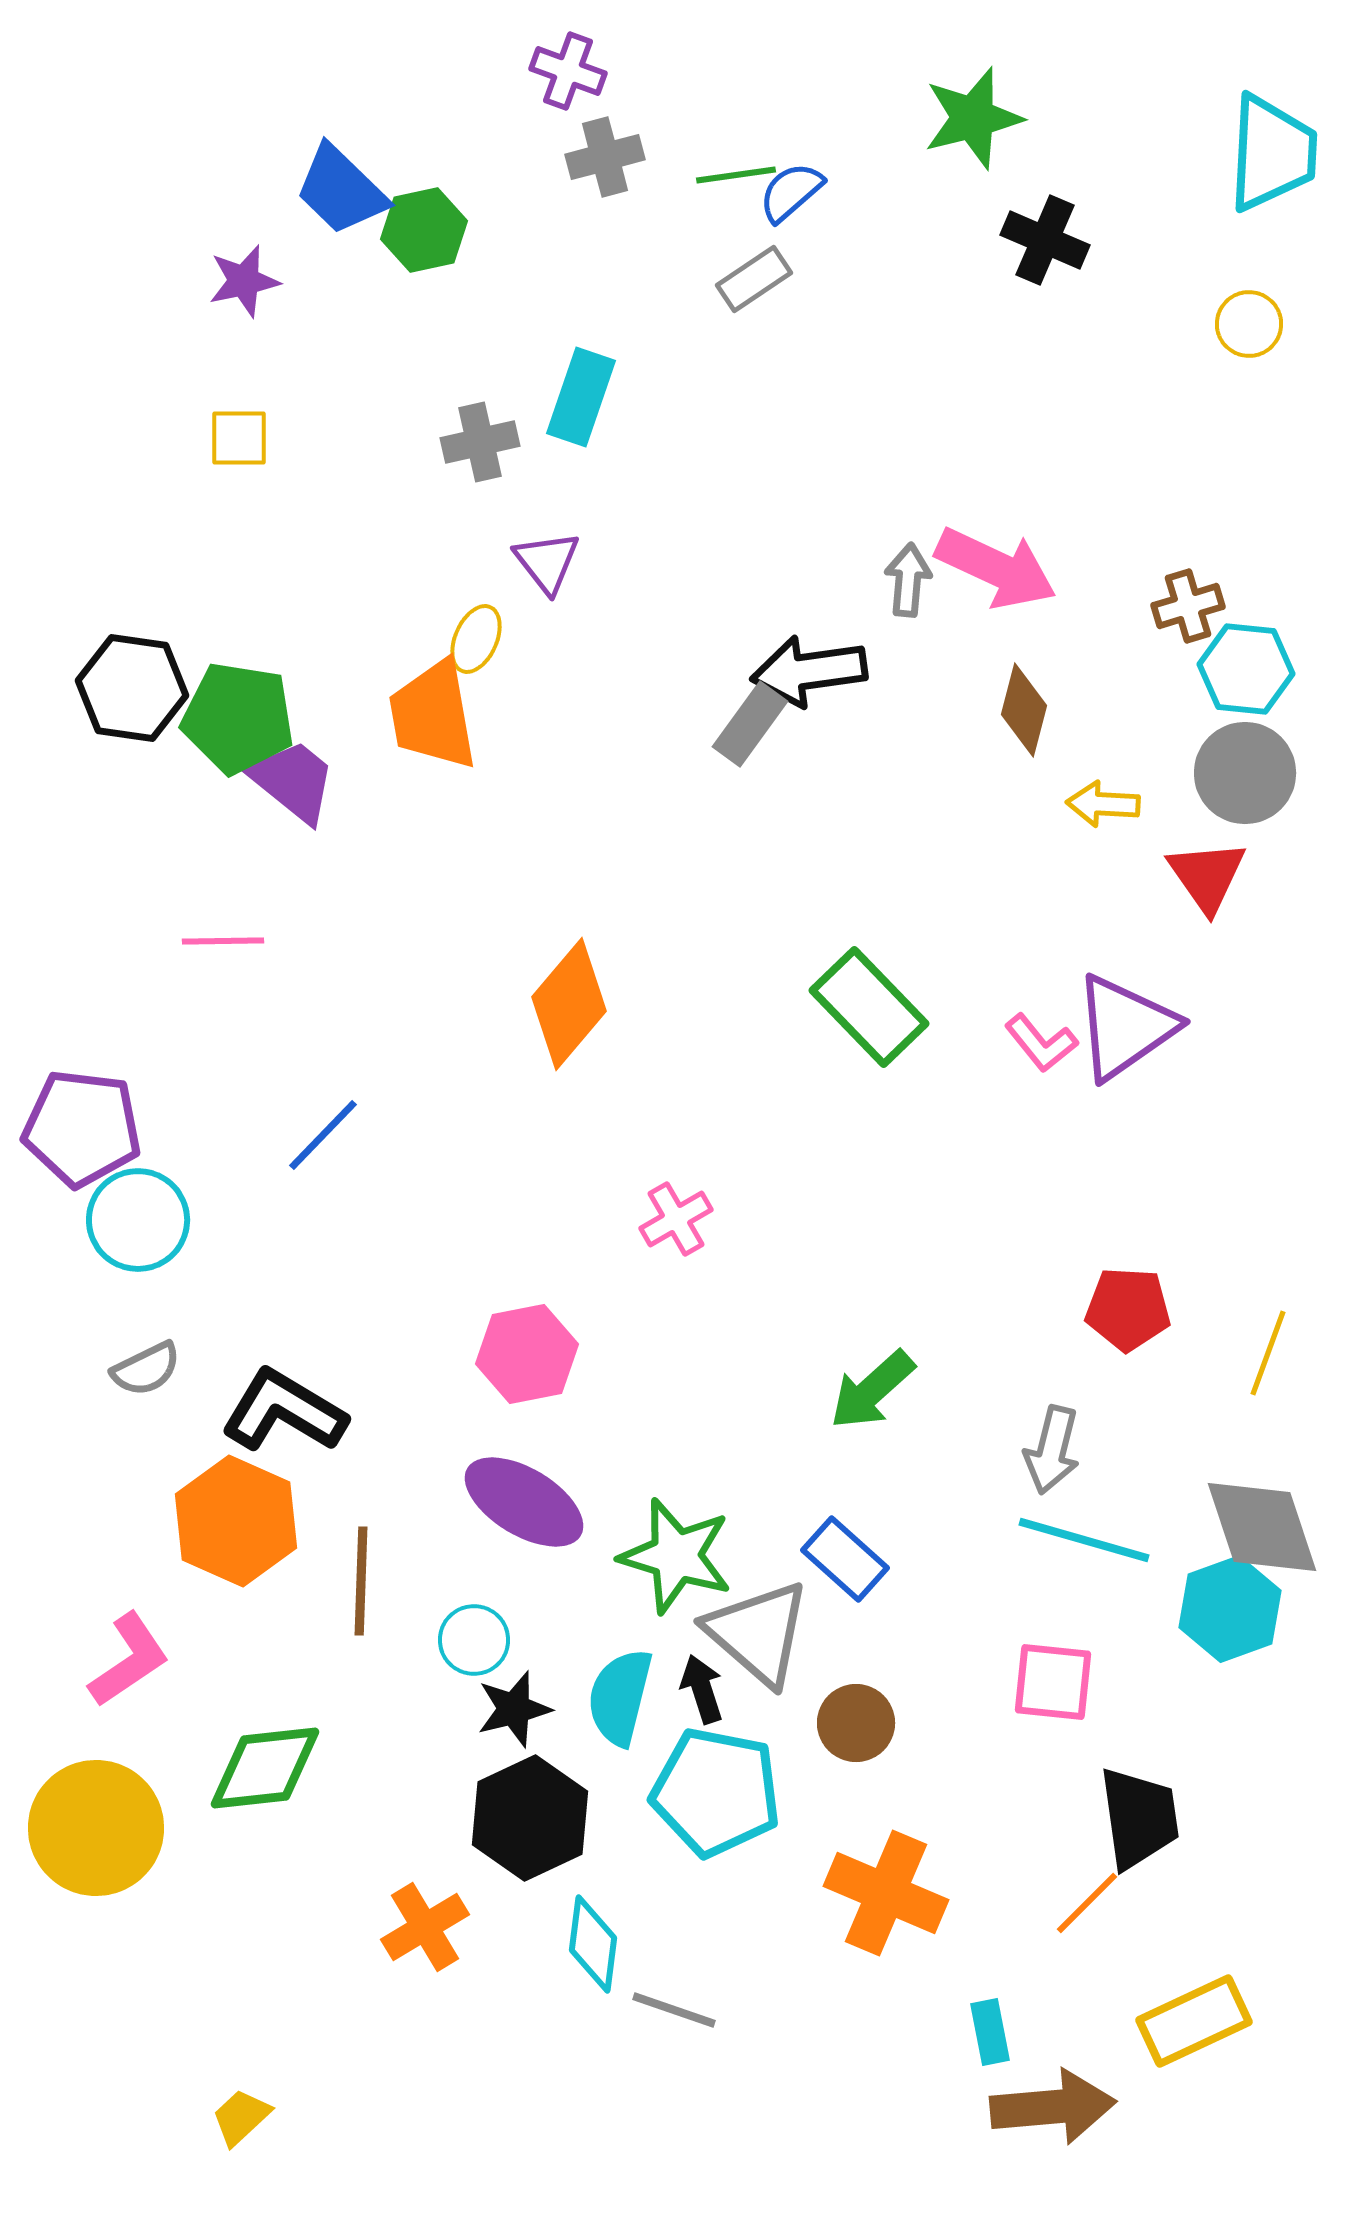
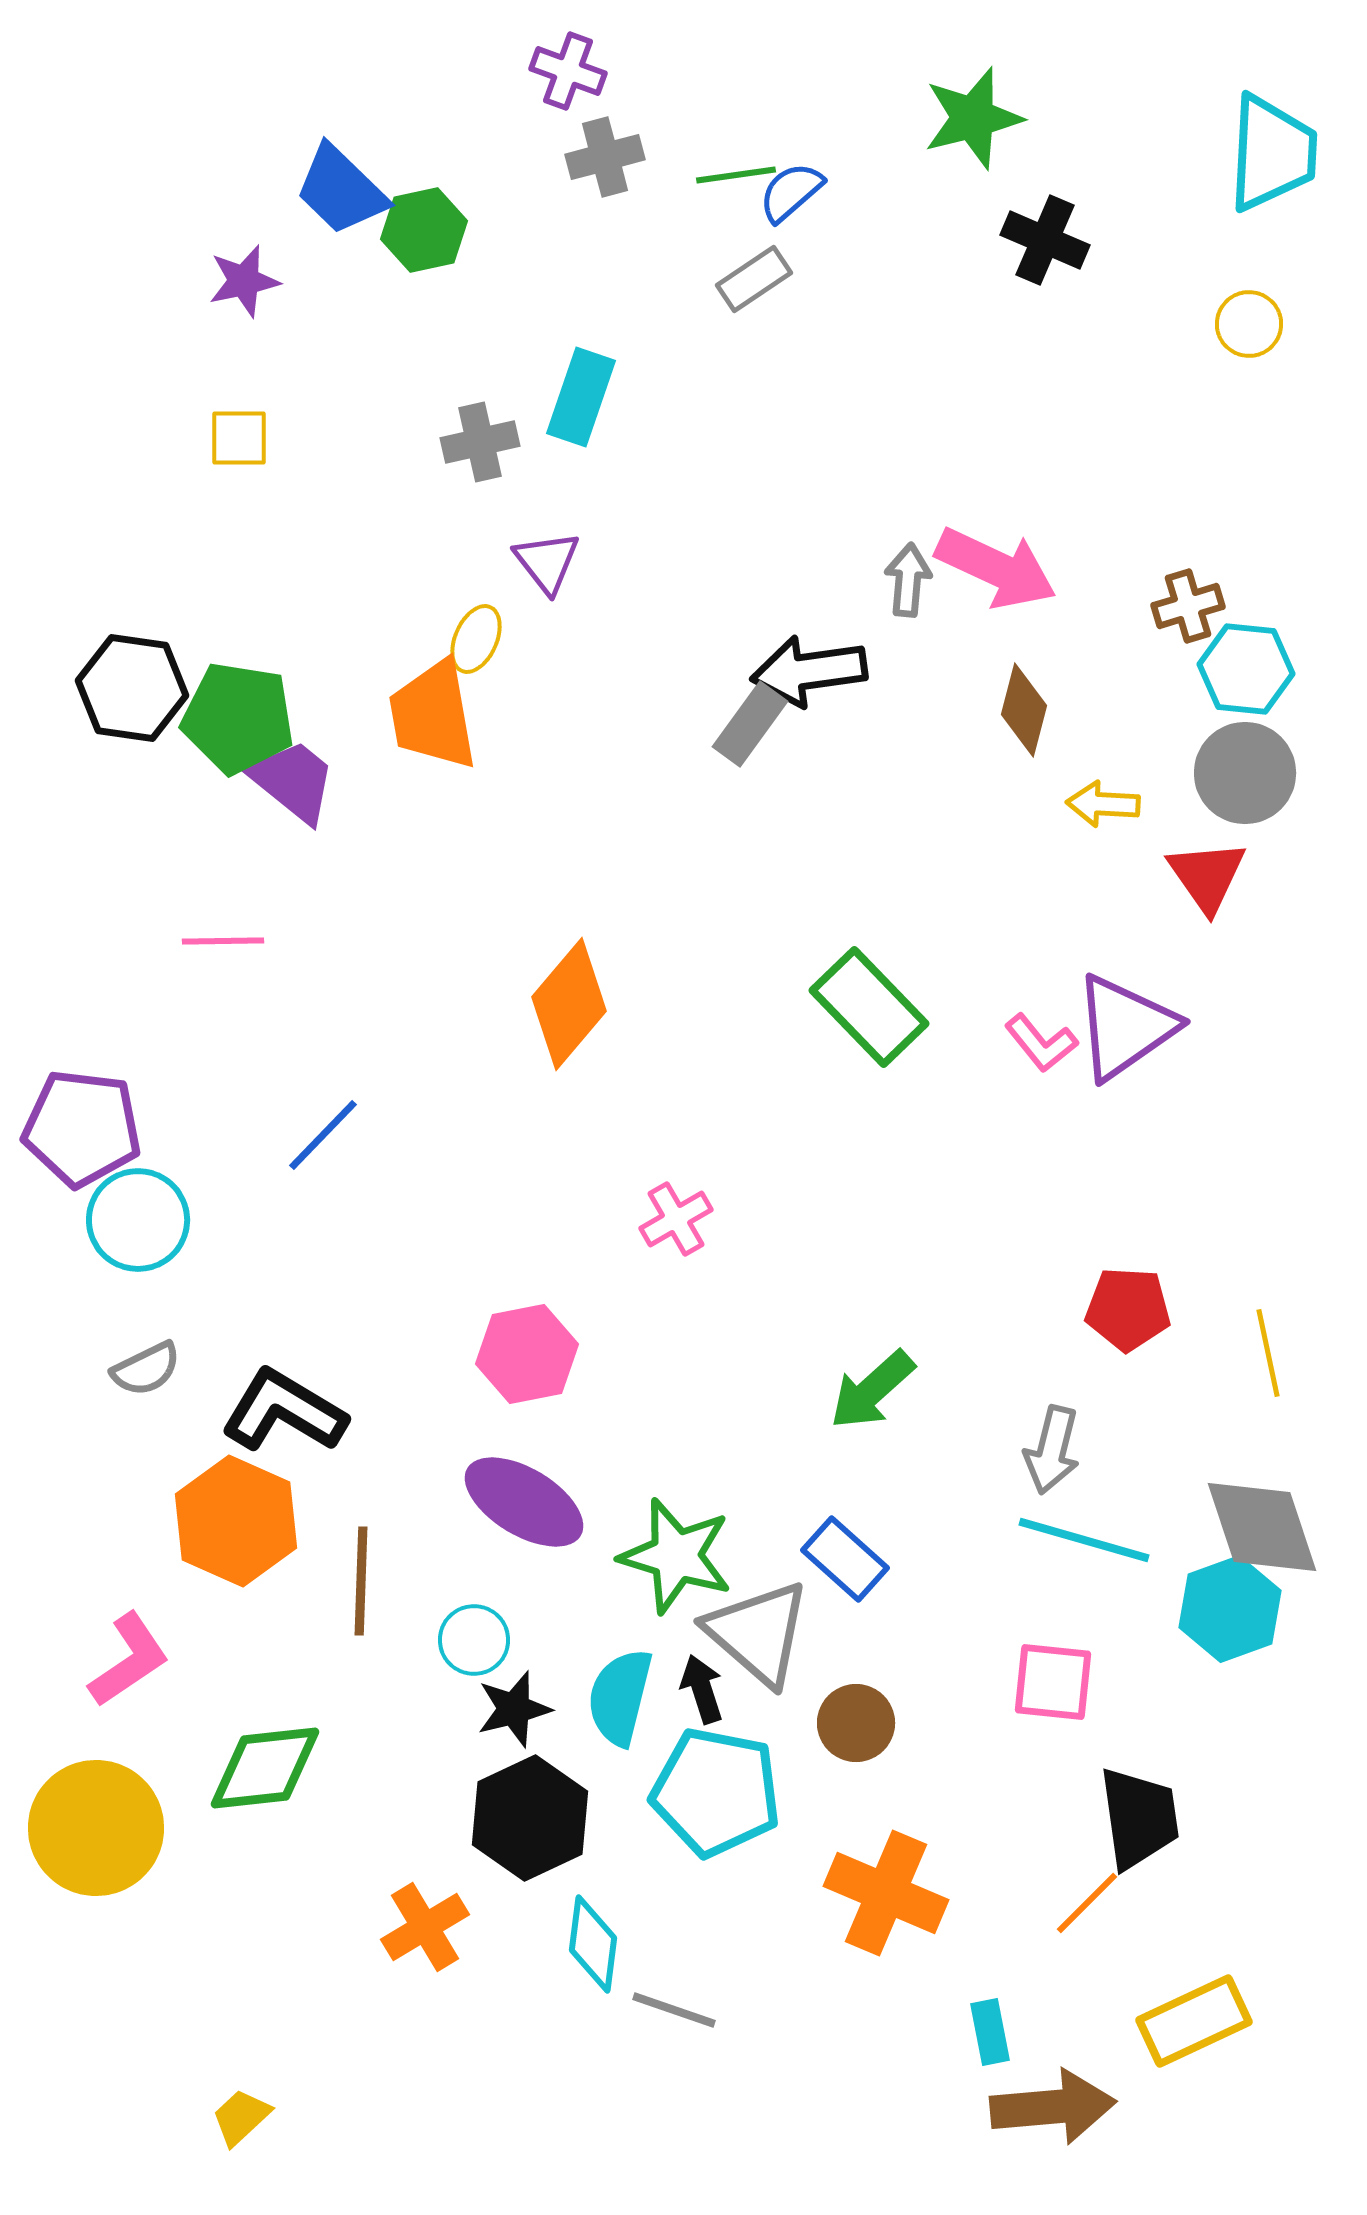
yellow line at (1268, 1353): rotated 32 degrees counterclockwise
